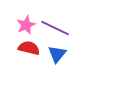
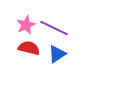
purple line: moved 1 px left
blue triangle: rotated 18 degrees clockwise
